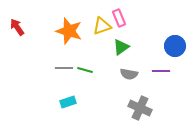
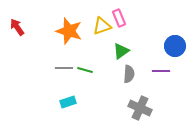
green triangle: moved 4 px down
gray semicircle: rotated 96 degrees counterclockwise
